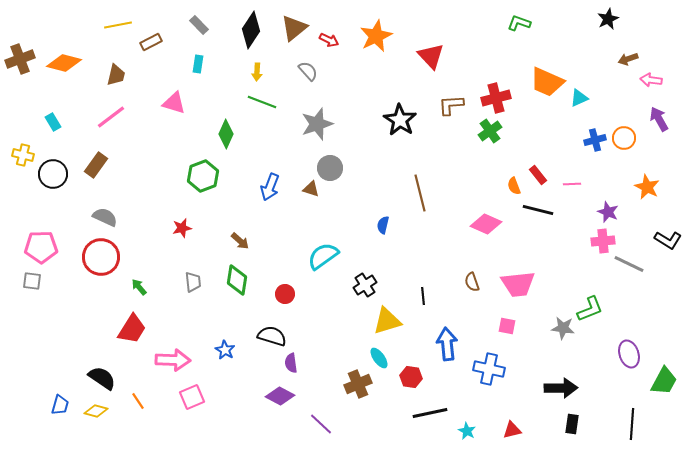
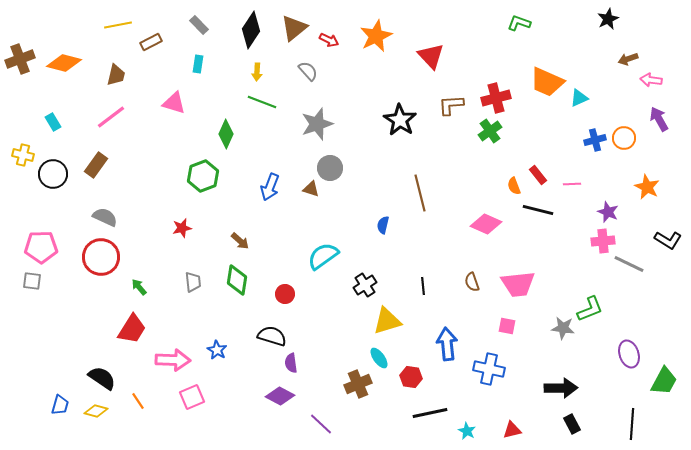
black line at (423, 296): moved 10 px up
blue star at (225, 350): moved 8 px left
black rectangle at (572, 424): rotated 36 degrees counterclockwise
